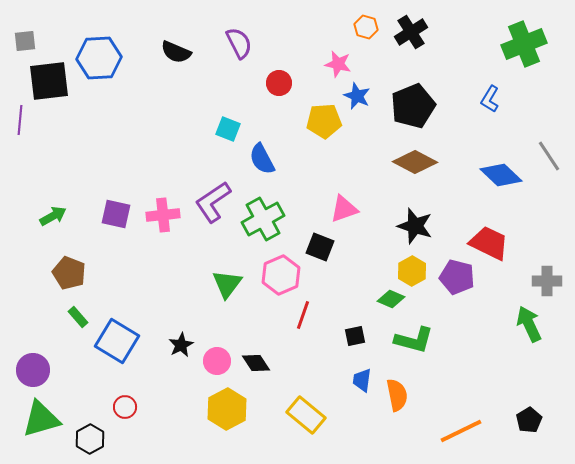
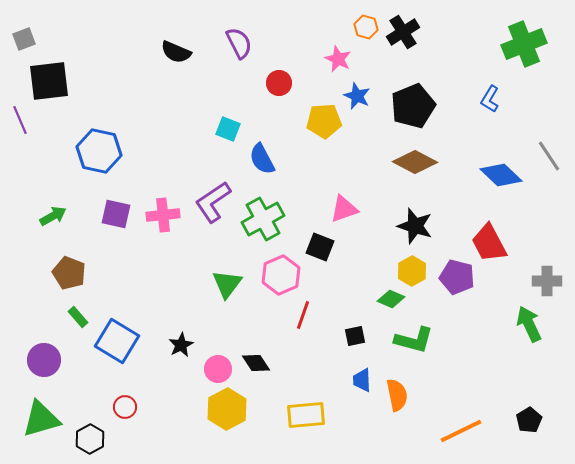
black cross at (411, 32): moved 8 px left
gray square at (25, 41): moved 1 px left, 2 px up; rotated 15 degrees counterclockwise
blue hexagon at (99, 58): moved 93 px down; rotated 15 degrees clockwise
pink star at (338, 64): moved 5 px up; rotated 12 degrees clockwise
purple line at (20, 120): rotated 28 degrees counterclockwise
red trapezoid at (489, 243): rotated 144 degrees counterclockwise
pink circle at (217, 361): moved 1 px right, 8 px down
purple circle at (33, 370): moved 11 px right, 10 px up
blue trapezoid at (362, 380): rotated 10 degrees counterclockwise
yellow rectangle at (306, 415): rotated 45 degrees counterclockwise
